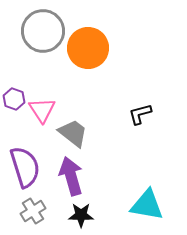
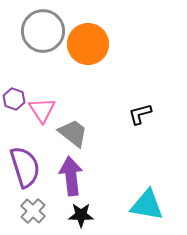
orange circle: moved 4 px up
purple arrow: rotated 9 degrees clockwise
gray cross: rotated 15 degrees counterclockwise
